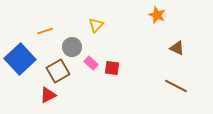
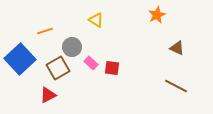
orange star: rotated 24 degrees clockwise
yellow triangle: moved 5 px up; rotated 42 degrees counterclockwise
brown square: moved 3 px up
